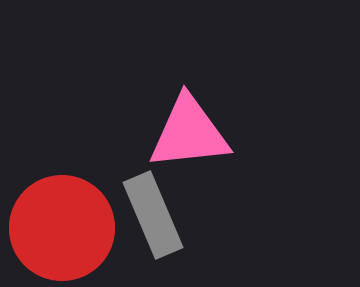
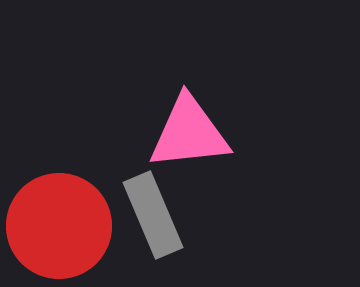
red circle: moved 3 px left, 2 px up
